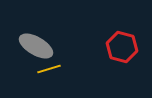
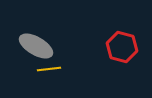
yellow line: rotated 10 degrees clockwise
